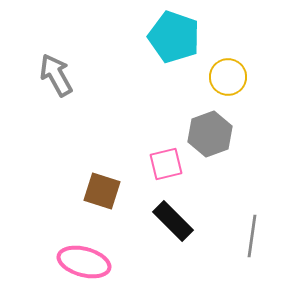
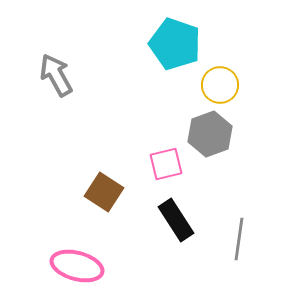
cyan pentagon: moved 1 px right, 7 px down
yellow circle: moved 8 px left, 8 px down
brown square: moved 2 px right, 1 px down; rotated 15 degrees clockwise
black rectangle: moved 3 px right, 1 px up; rotated 12 degrees clockwise
gray line: moved 13 px left, 3 px down
pink ellipse: moved 7 px left, 4 px down
